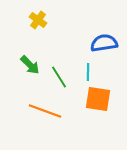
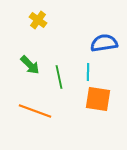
green line: rotated 20 degrees clockwise
orange line: moved 10 px left
